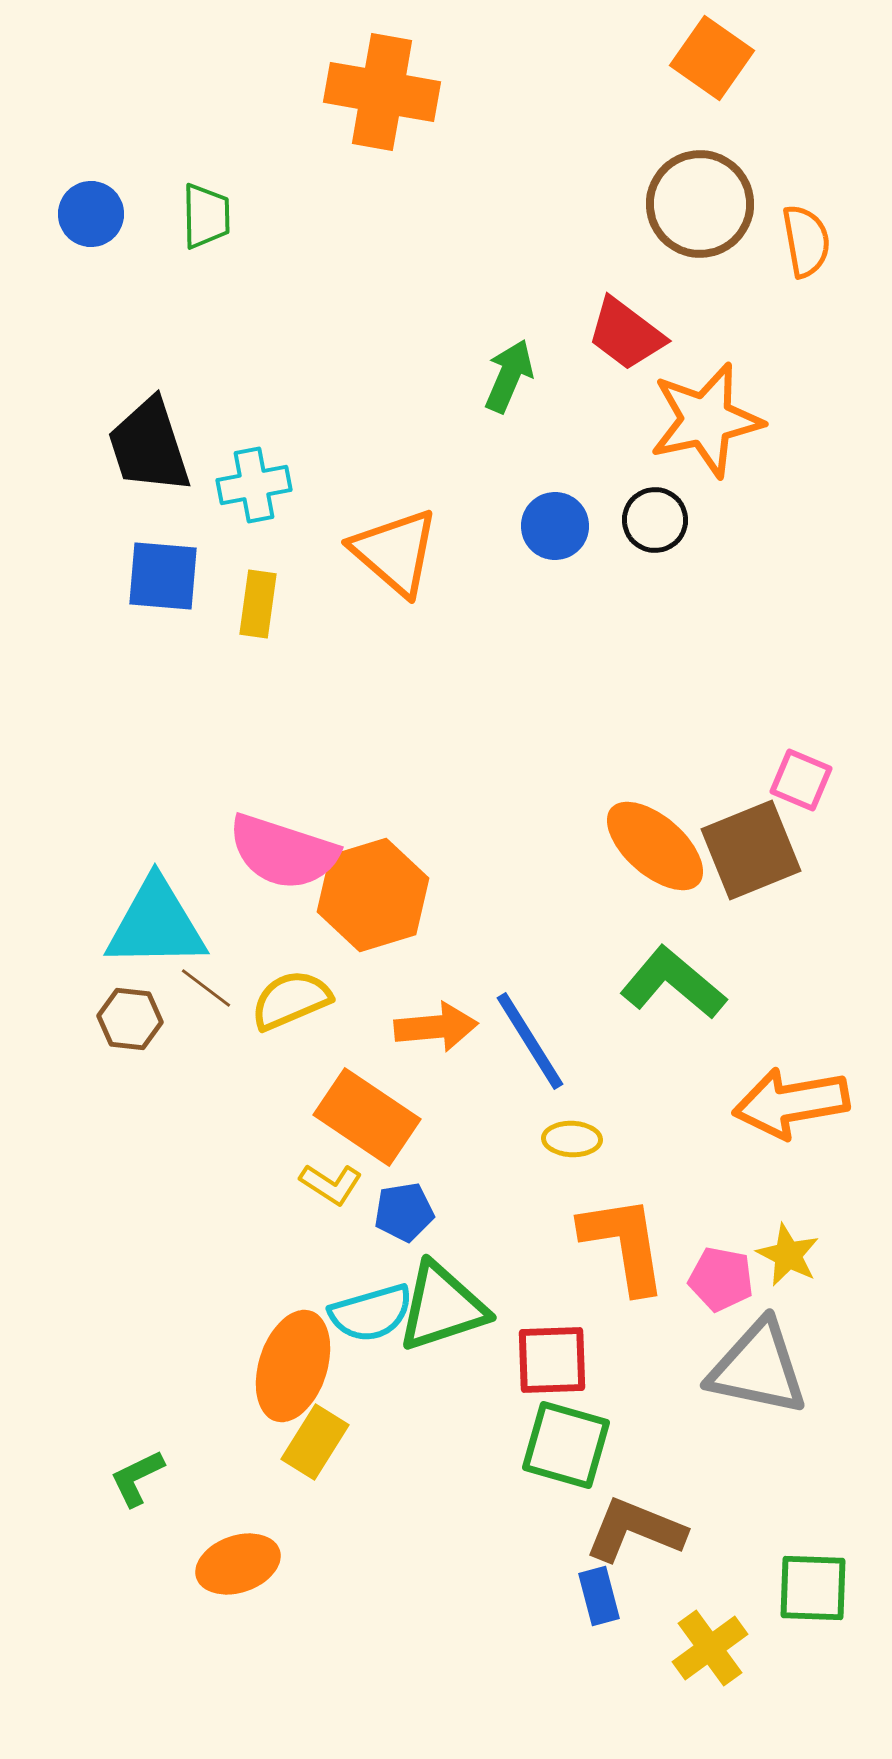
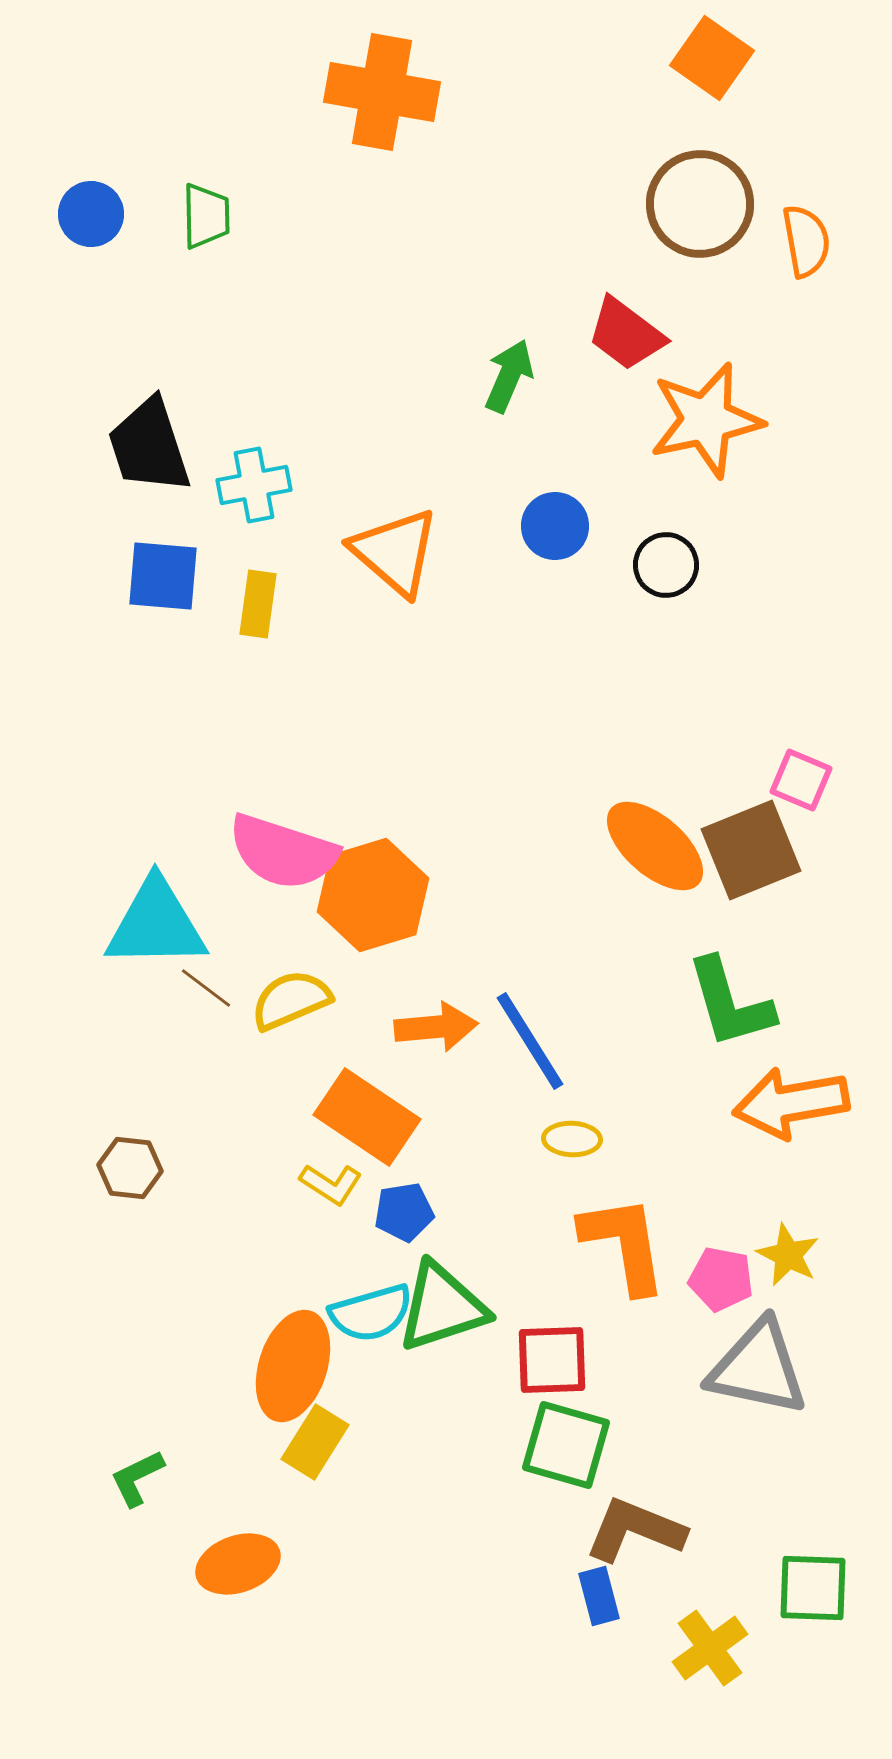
black circle at (655, 520): moved 11 px right, 45 px down
green L-shape at (673, 983): moved 57 px right, 20 px down; rotated 146 degrees counterclockwise
brown hexagon at (130, 1019): moved 149 px down
